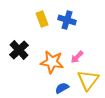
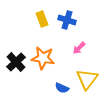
black cross: moved 3 px left, 12 px down
pink arrow: moved 2 px right, 9 px up
orange star: moved 9 px left, 4 px up
yellow triangle: moved 1 px left, 1 px up
blue semicircle: rotated 128 degrees counterclockwise
